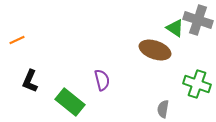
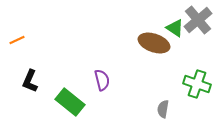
gray cross: rotated 32 degrees clockwise
brown ellipse: moved 1 px left, 7 px up
